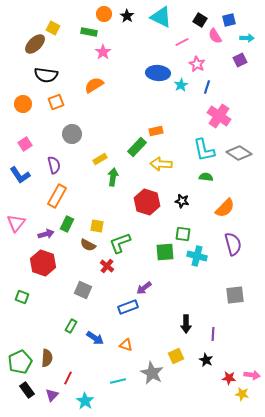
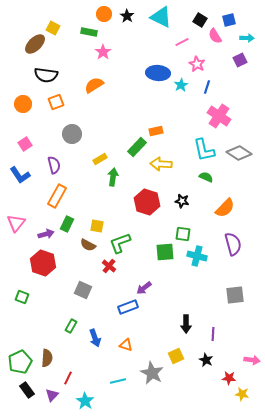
green semicircle at (206, 177): rotated 16 degrees clockwise
red cross at (107, 266): moved 2 px right
blue arrow at (95, 338): rotated 36 degrees clockwise
pink arrow at (252, 375): moved 15 px up
